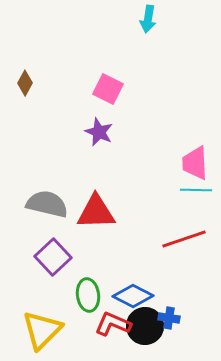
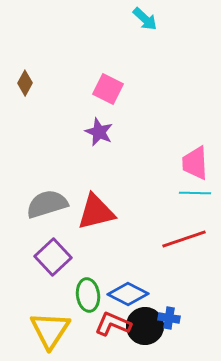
cyan arrow: moved 3 px left; rotated 56 degrees counterclockwise
cyan line: moved 1 px left, 3 px down
gray semicircle: rotated 30 degrees counterclockwise
red triangle: rotated 12 degrees counterclockwise
blue diamond: moved 5 px left, 2 px up
yellow triangle: moved 8 px right; rotated 12 degrees counterclockwise
